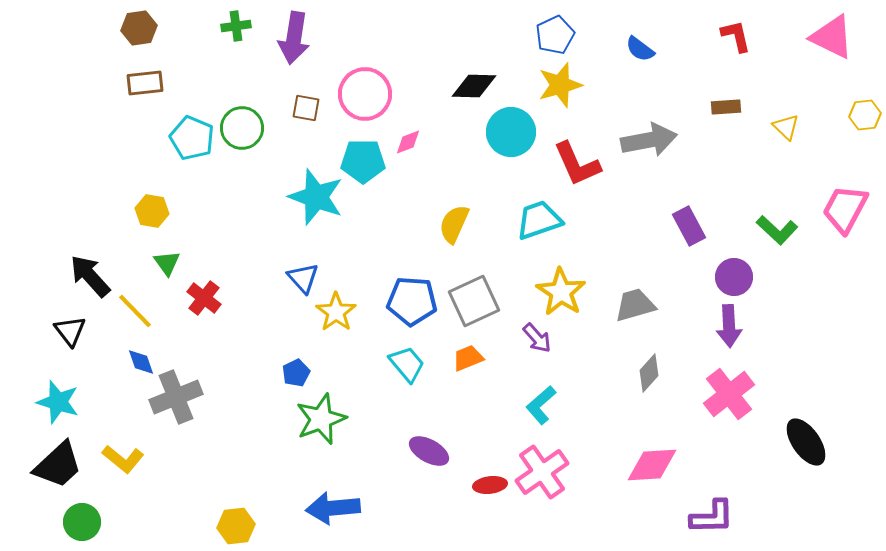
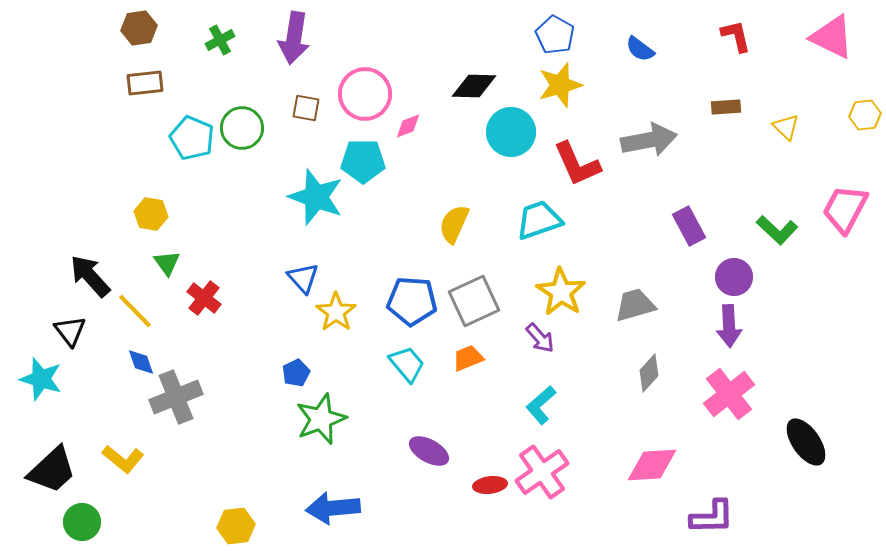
green cross at (236, 26): moved 16 px left, 14 px down; rotated 20 degrees counterclockwise
blue pentagon at (555, 35): rotated 18 degrees counterclockwise
pink diamond at (408, 142): moved 16 px up
yellow hexagon at (152, 211): moved 1 px left, 3 px down
purple arrow at (537, 338): moved 3 px right
cyan star at (58, 402): moved 17 px left, 23 px up
black trapezoid at (58, 465): moved 6 px left, 5 px down
